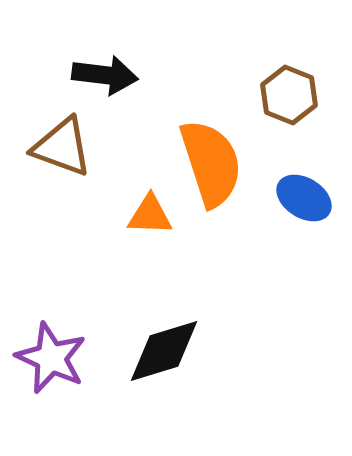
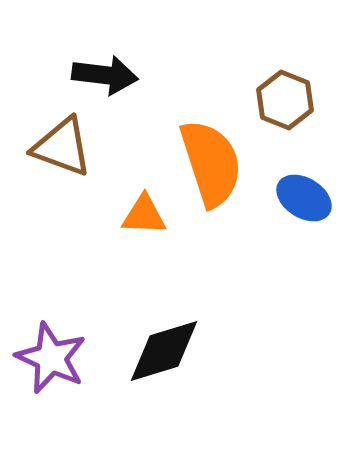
brown hexagon: moved 4 px left, 5 px down
orange triangle: moved 6 px left
